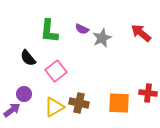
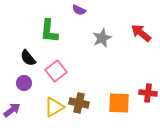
purple semicircle: moved 3 px left, 19 px up
purple circle: moved 11 px up
